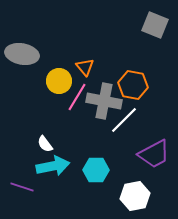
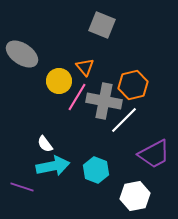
gray square: moved 53 px left
gray ellipse: rotated 24 degrees clockwise
orange hexagon: rotated 24 degrees counterclockwise
cyan hexagon: rotated 20 degrees clockwise
